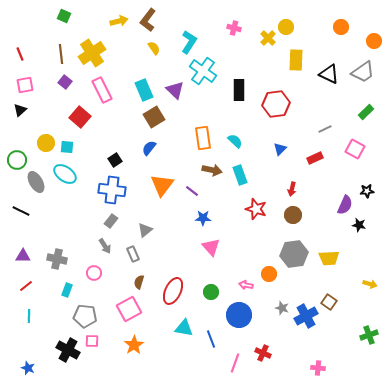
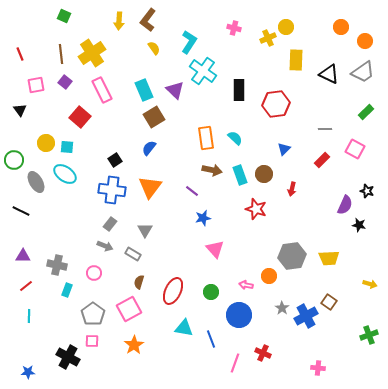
yellow arrow at (119, 21): rotated 108 degrees clockwise
yellow cross at (268, 38): rotated 21 degrees clockwise
orange circle at (374, 41): moved 9 px left
pink square at (25, 85): moved 11 px right
black triangle at (20, 110): rotated 24 degrees counterclockwise
gray line at (325, 129): rotated 24 degrees clockwise
orange rectangle at (203, 138): moved 3 px right
cyan semicircle at (235, 141): moved 3 px up
blue triangle at (280, 149): moved 4 px right
red rectangle at (315, 158): moved 7 px right, 2 px down; rotated 21 degrees counterclockwise
green circle at (17, 160): moved 3 px left
orange triangle at (162, 185): moved 12 px left, 2 px down
black star at (367, 191): rotated 24 degrees clockwise
brown circle at (293, 215): moved 29 px left, 41 px up
blue star at (203, 218): rotated 14 degrees counterclockwise
gray rectangle at (111, 221): moved 1 px left, 3 px down
gray triangle at (145, 230): rotated 21 degrees counterclockwise
gray arrow at (105, 246): rotated 35 degrees counterclockwise
pink triangle at (211, 247): moved 4 px right, 2 px down
gray rectangle at (133, 254): rotated 35 degrees counterclockwise
gray hexagon at (294, 254): moved 2 px left, 2 px down
gray cross at (57, 259): moved 6 px down
orange circle at (269, 274): moved 2 px down
gray star at (282, 308): rotated 16 degrees clockwise
gray pentagon at (85, 316): moved 8 px right, 2 px up; rotated 30 degrees clockwise
black cross at (68, 350): moved 7 px down
blue star at (28, 368): moved 4 px down; rotated 24 degrees counterclockwise
